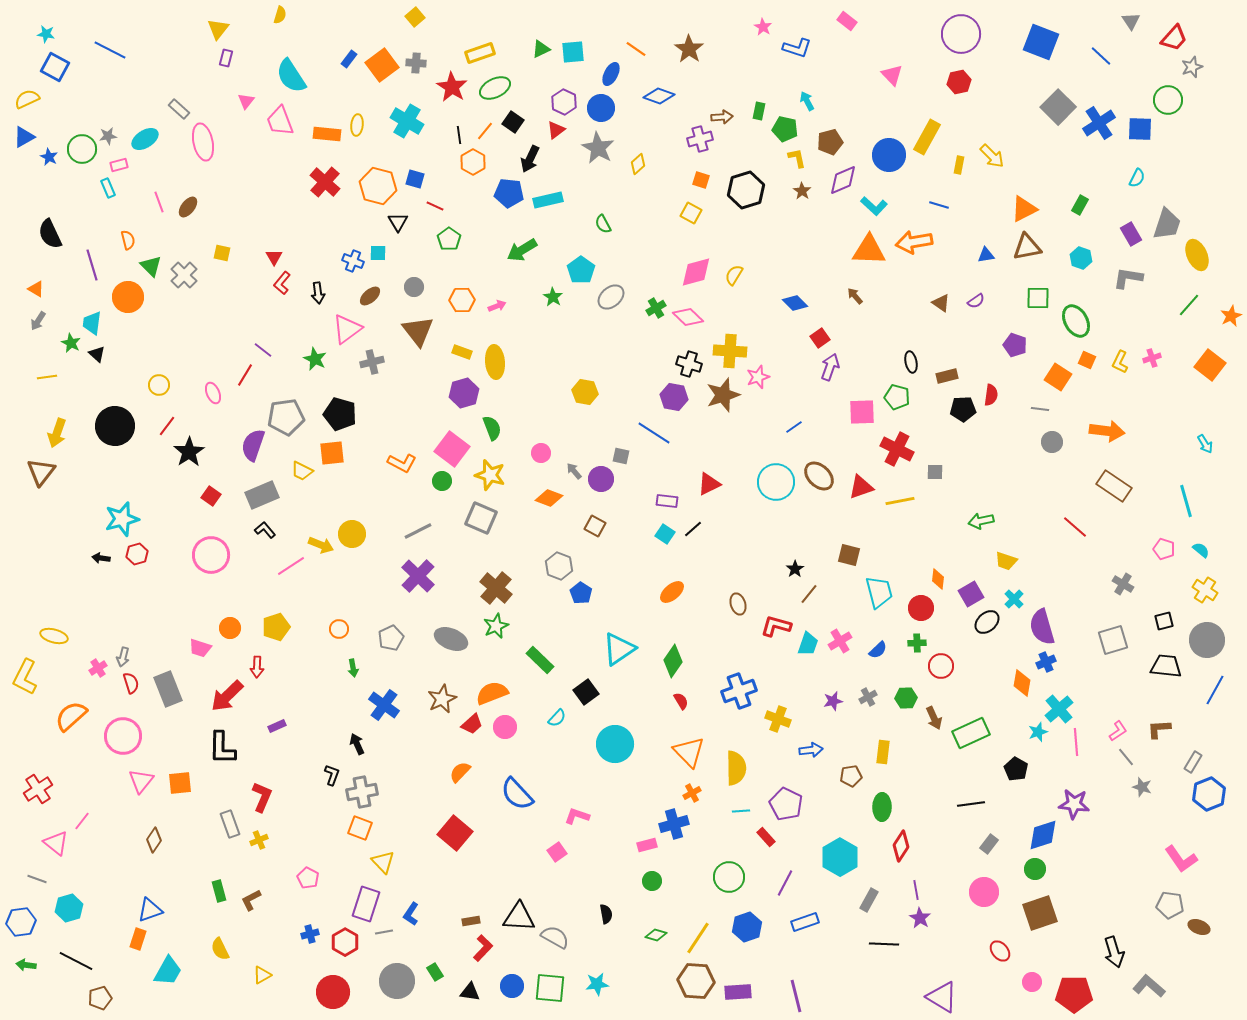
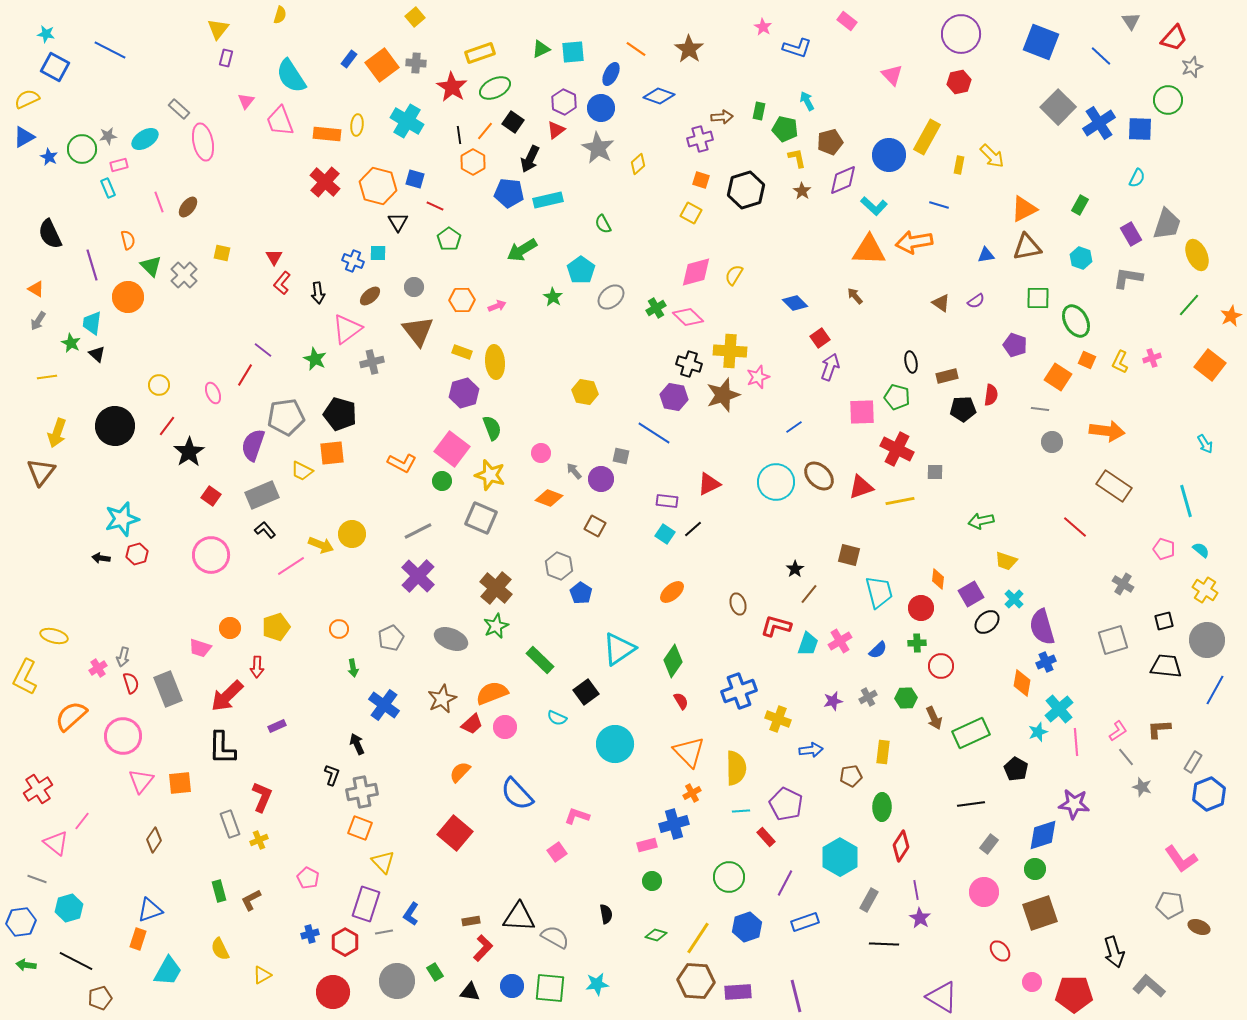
cyan semicircle at (557, 718): rotated 72 degrees clockwise
